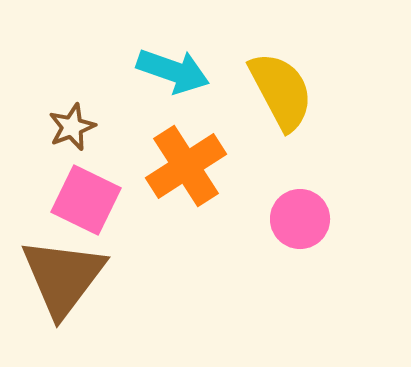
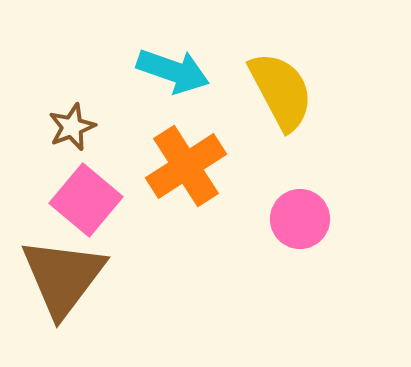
pink square: rotated 14 degrees clockwise
